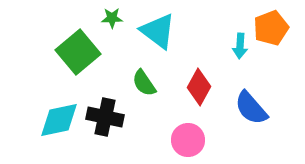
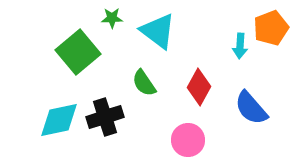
black cross: rotated 30 degrees counterclockwise
